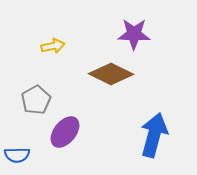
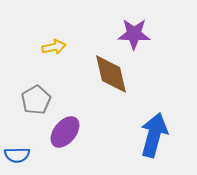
yellow arrow: moved 1 px right, 1 px down
brown diamond: rotated 51 degrees clockwise
